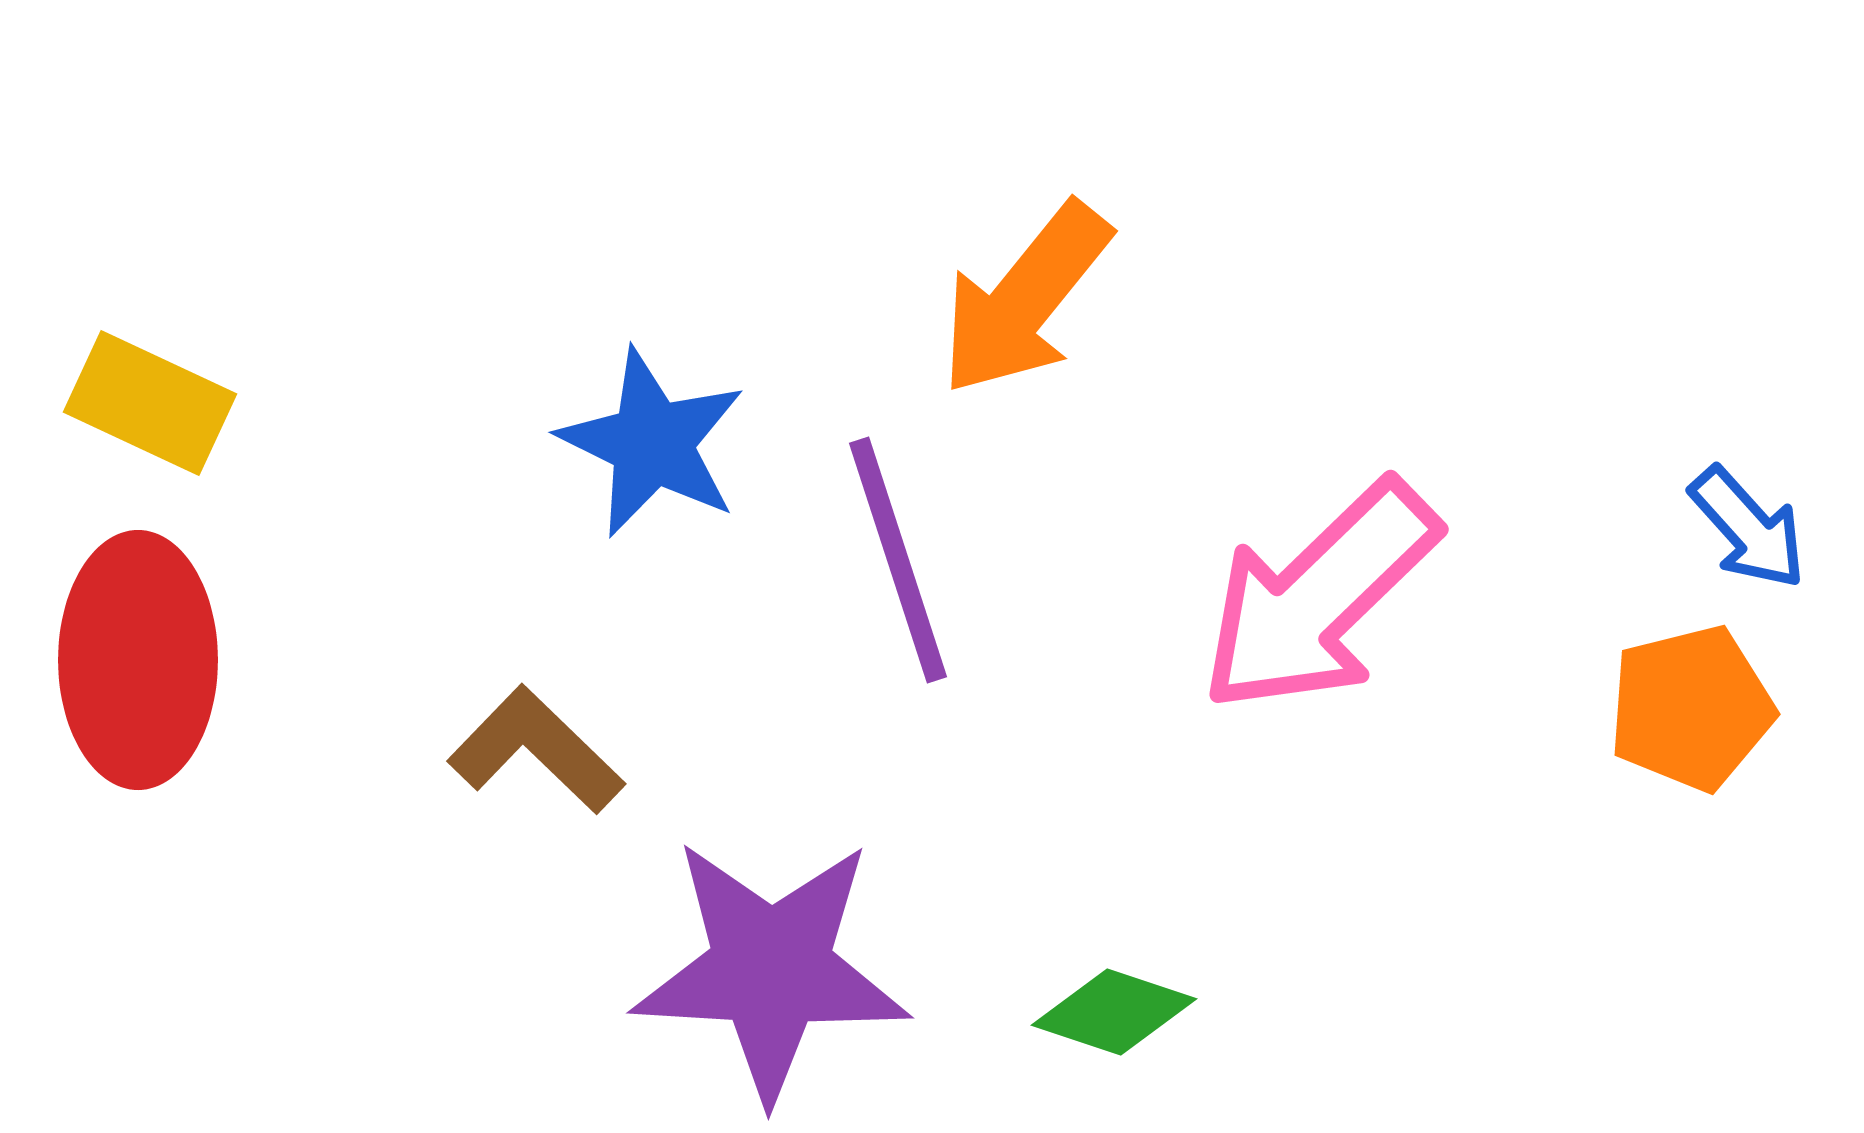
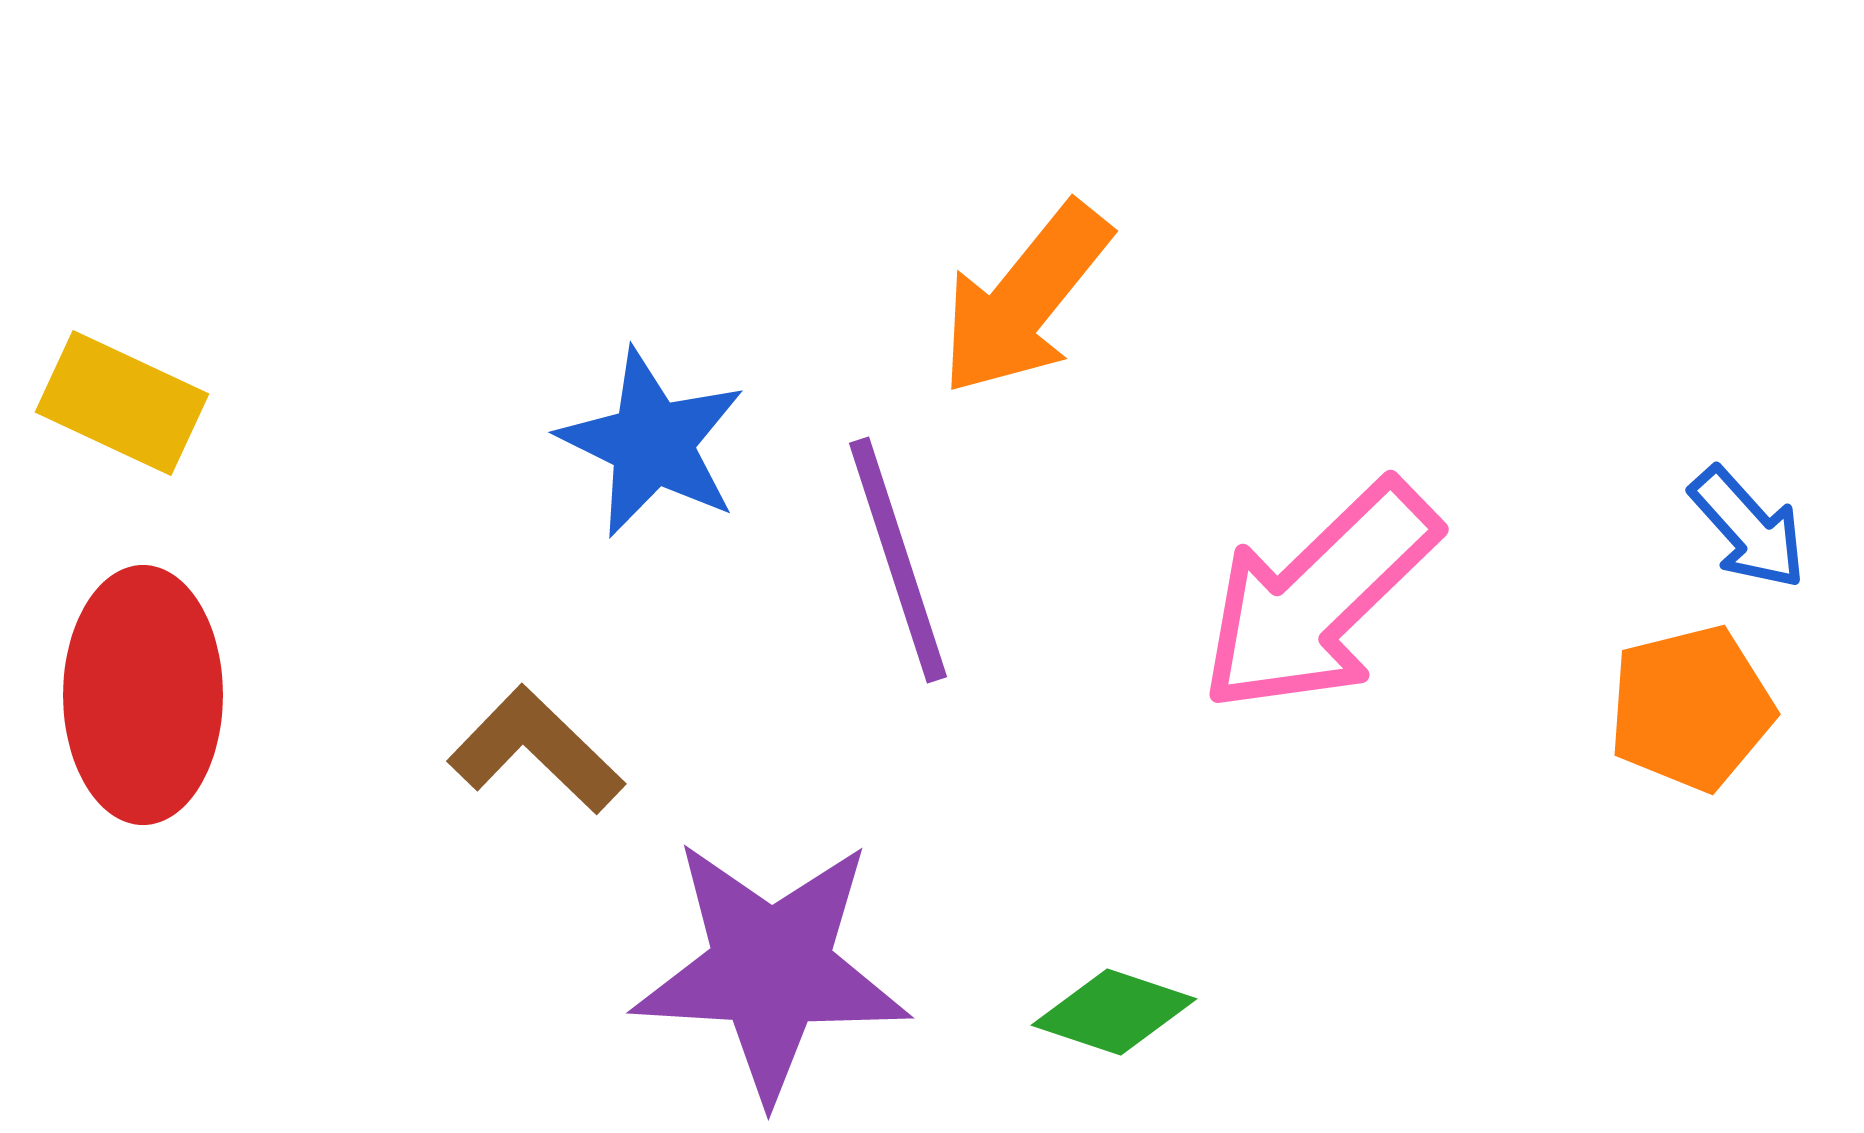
yellow rectangle: moved 28 px left
red ellipse: moved 5 px right, 35 px down
